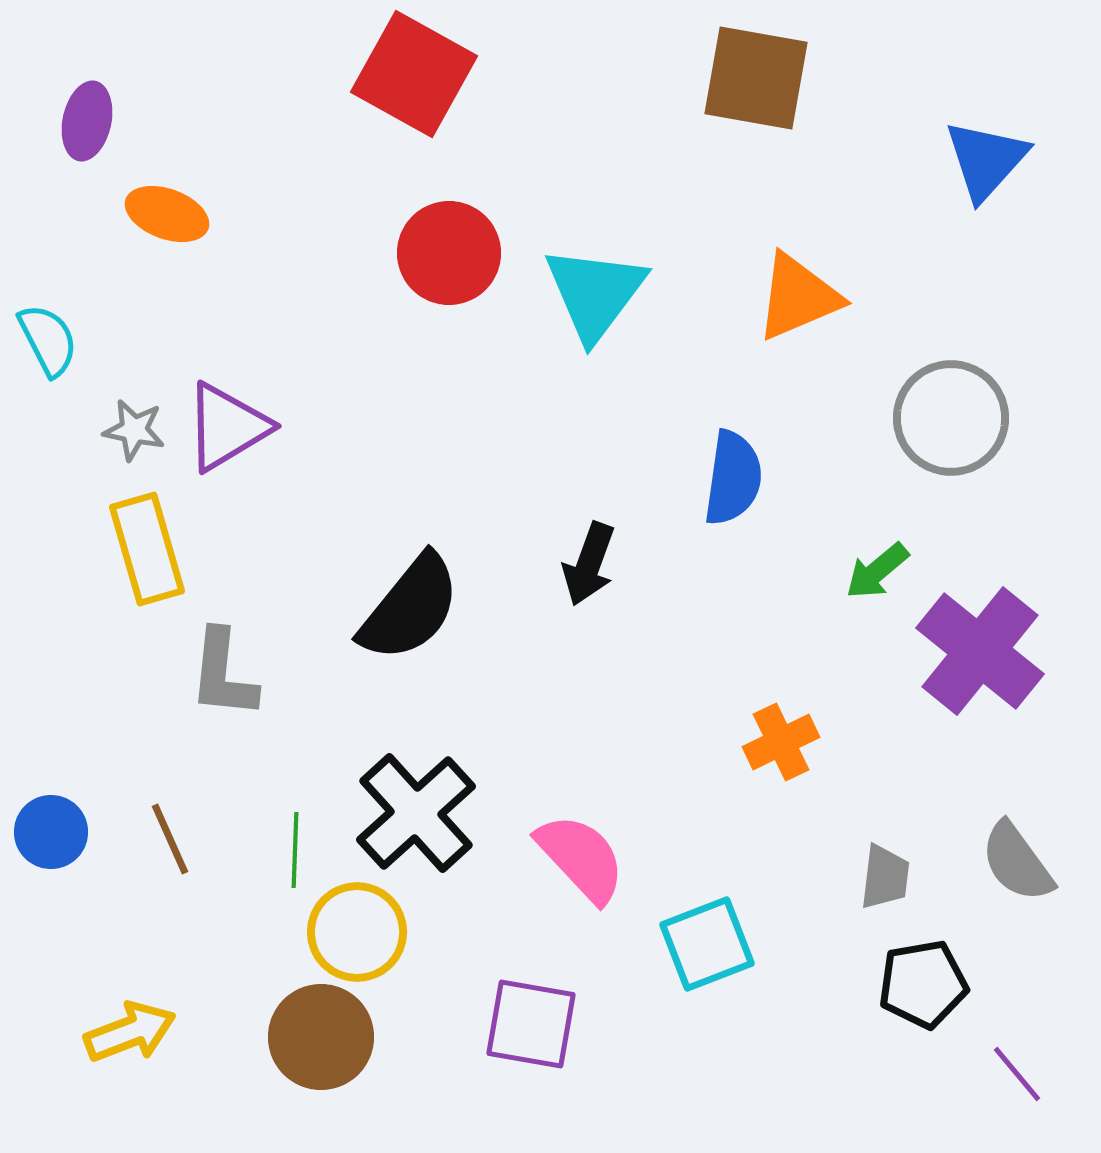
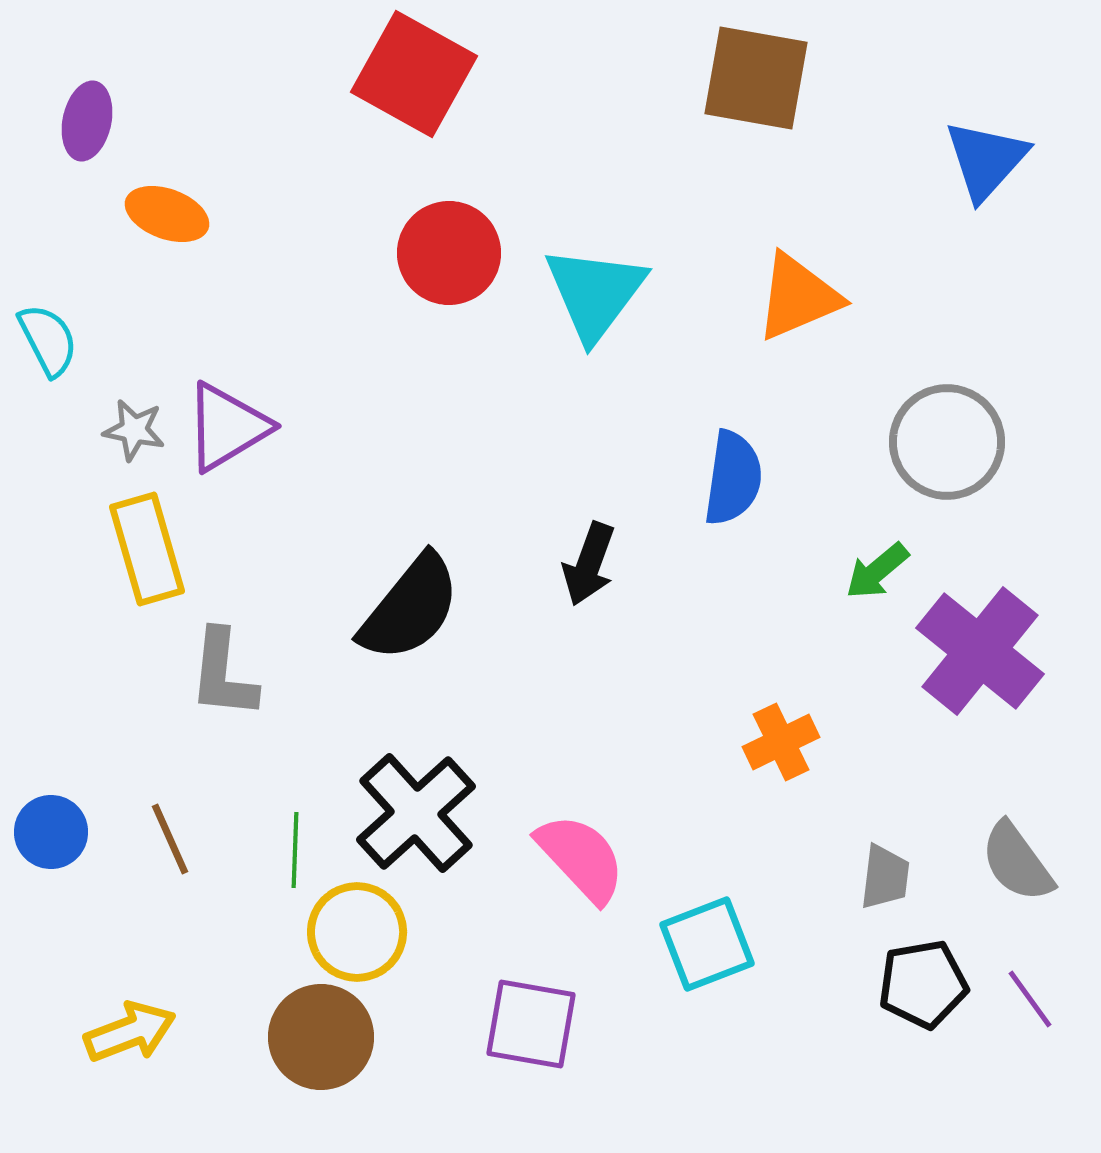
gray circle: moved 4 px left, 24 px down
purple line: moved 13 px right, 75 px up; rotated 4 degrees clockwise
